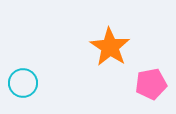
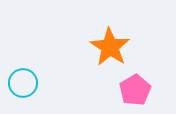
pink pentagon: moved 16 px left, 6 px down; rotated 20 degrees counterclockwise
